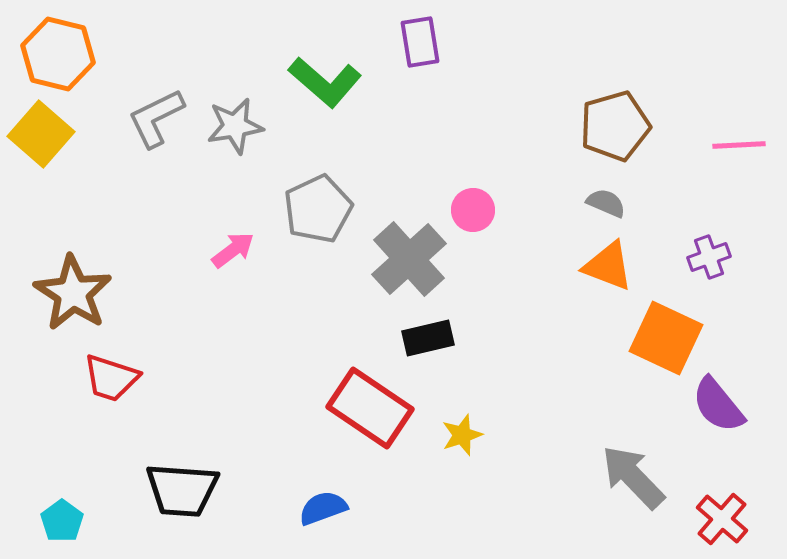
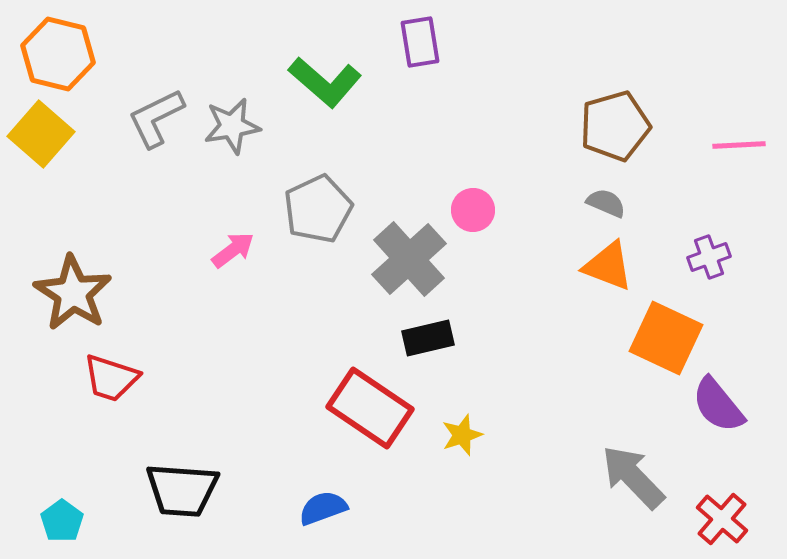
gray star: moved 3 px left
